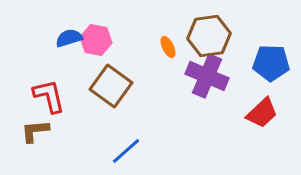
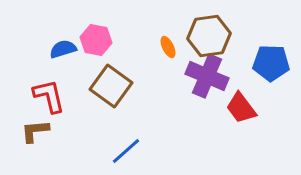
blue semicircle: moved 6 px left, 11 px down
red trapezoid: moved 21 px left, 5 px up; rotated 96 degrees clockwise
